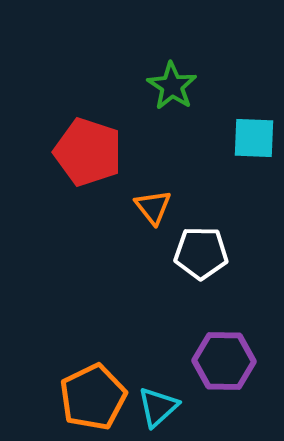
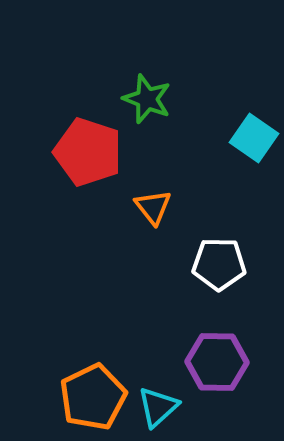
green star: moved 25 px left, 13 px down; rotated 12 degrees counterclockwise
cyan square: rotated 33 degrees clockwise
white pentagon: moved 18 px right, 11 px down
purple hexagon: moved 7 px left, 1 px down
